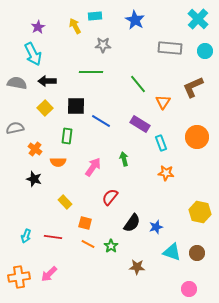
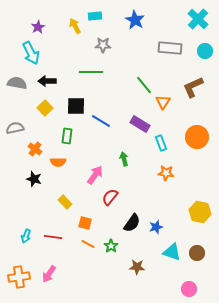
cyan arrow at (33, 54): moved 2 px left, 1 px up
green line at (138, 84): moved 6 px right, 1 px down
pink arrow at (93, 167): moved 2 px right, 8 px down
pink arrow at (49, 274): rotated 12 degrees counterclockwise
